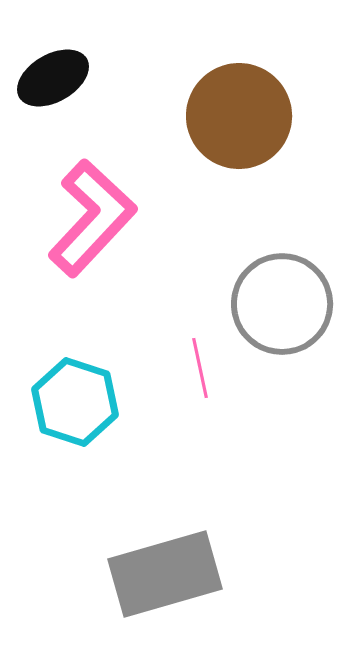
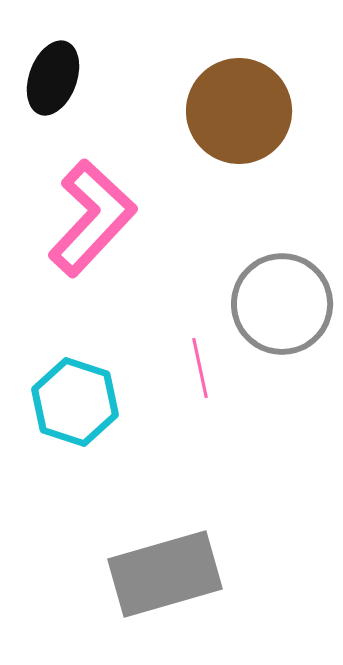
black ellipse: rotated 40 degrees counterclockwise
brown circle: moved 5 px up
